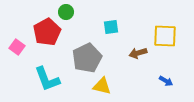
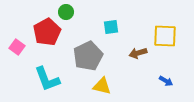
gray pentagon: moved 1 px right, 2 px up
